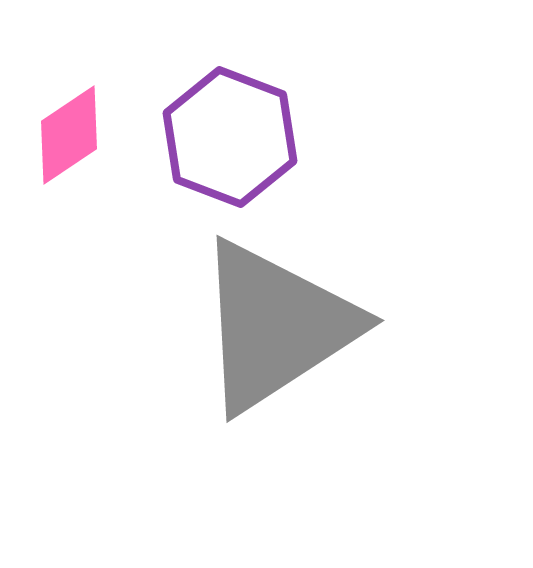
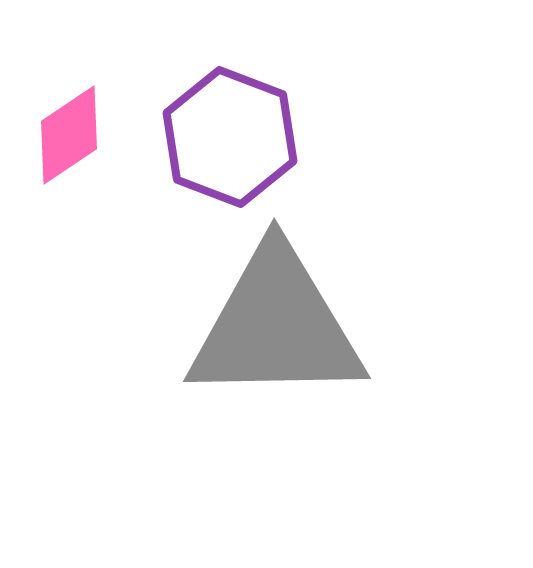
gray triangle: rotated 32 degrees clockwise
